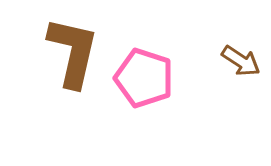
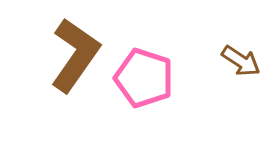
brown L-shape: moved 2 px right, 3 px down; rotated 22 degrees clockwise
